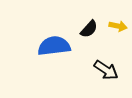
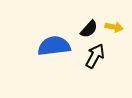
yellow arrow: moved 4 px left, 1 px down
black arrow: moved 11 px left, 14 px up; rotated 95 degrees counterclockwise
